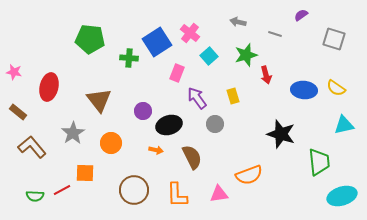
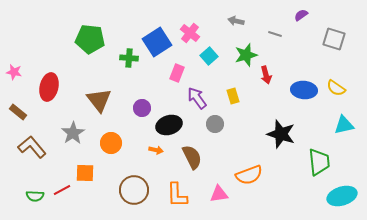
gray arrow: moved 2 px left, 1 px up
purple circle: moved 1 px left, 3 px up
